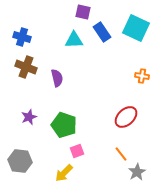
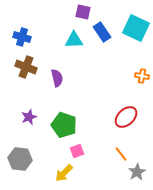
gray hexagon: moved 2 px up
